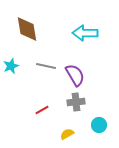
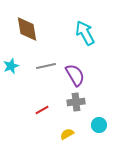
cyan arrow: rotated 60 degrees clockwise
gray line: rotated 24 degrees counterclockwise
